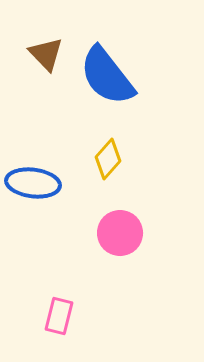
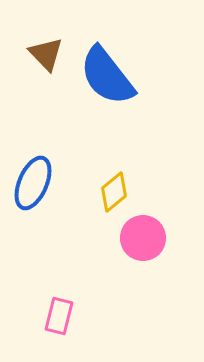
yellow diamond: moved 6 px right, 33 px down; rotated 9 degrees clockwise
blue ellipse: rotated 74 degrees counterclockwise
pink circle: moved 23 px right, 5 px down
